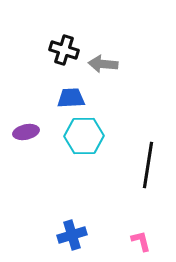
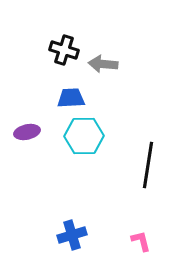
purple ellipse: moved 1 px right
